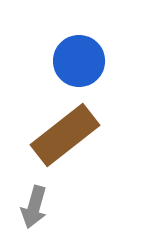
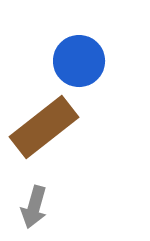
brown rectangle: moved 21 px left, 8 px up
